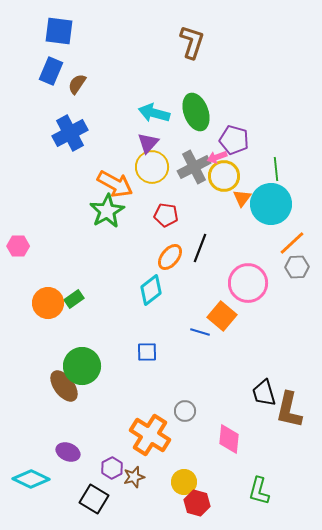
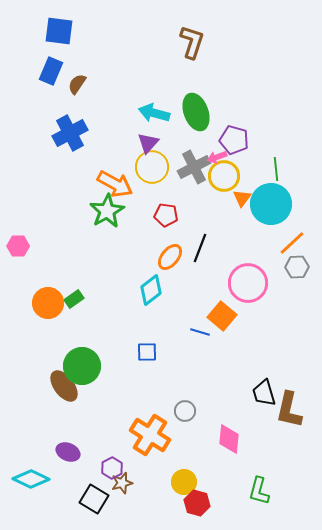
brown star at (134, 477): moved 12 px left, 6 px down
